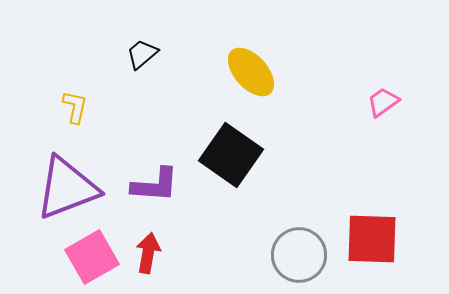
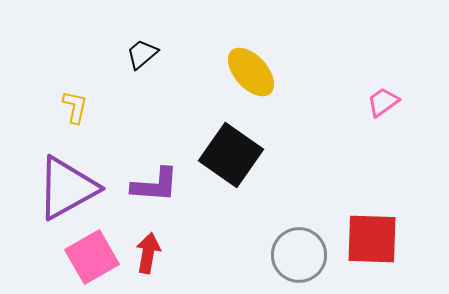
purple triangle: rotated 8 degrees counterclockwise
